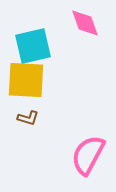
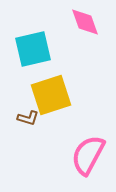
pink diamond: moved 1 px up
cyan square: moved 3 px down
yellow square: moved 25 px right, 15 px down; rotated 21 degrees counterclockwise
